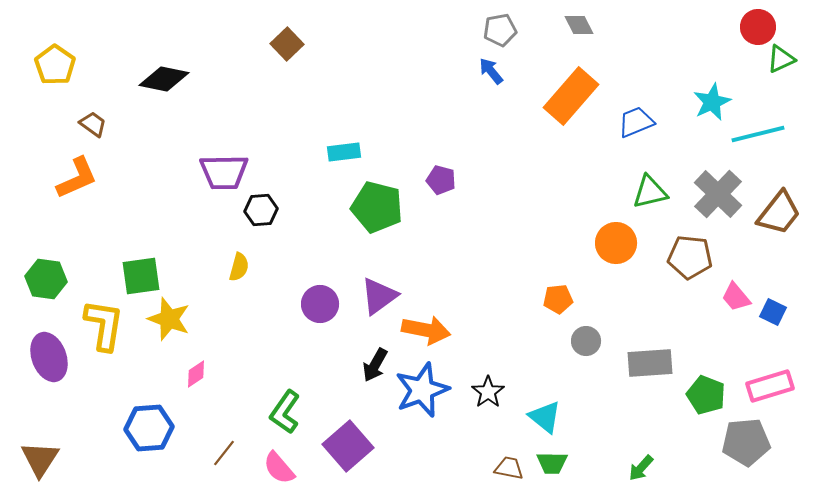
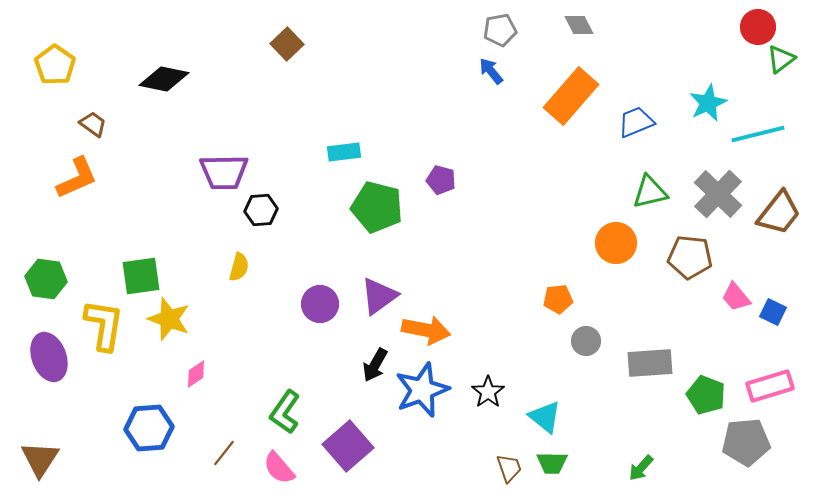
green triangle at (781, 59): rotated 12 degrees counterclockwise
cyan star at (712, 102): moved 4 px left, 1 px down
brown trapezoid at (509, 468): rotated 60 degrees clockwise
